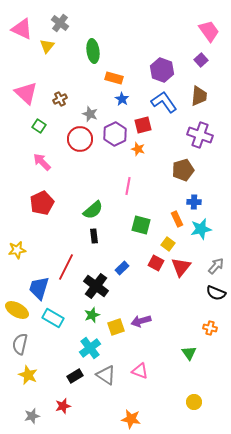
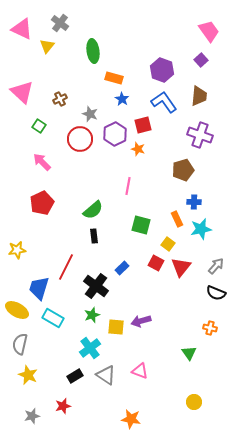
pink triangle at (26, 93): moved 4 px left, 1 px up
yellow square at (116, 327): rotated 24 degrees clockwise
